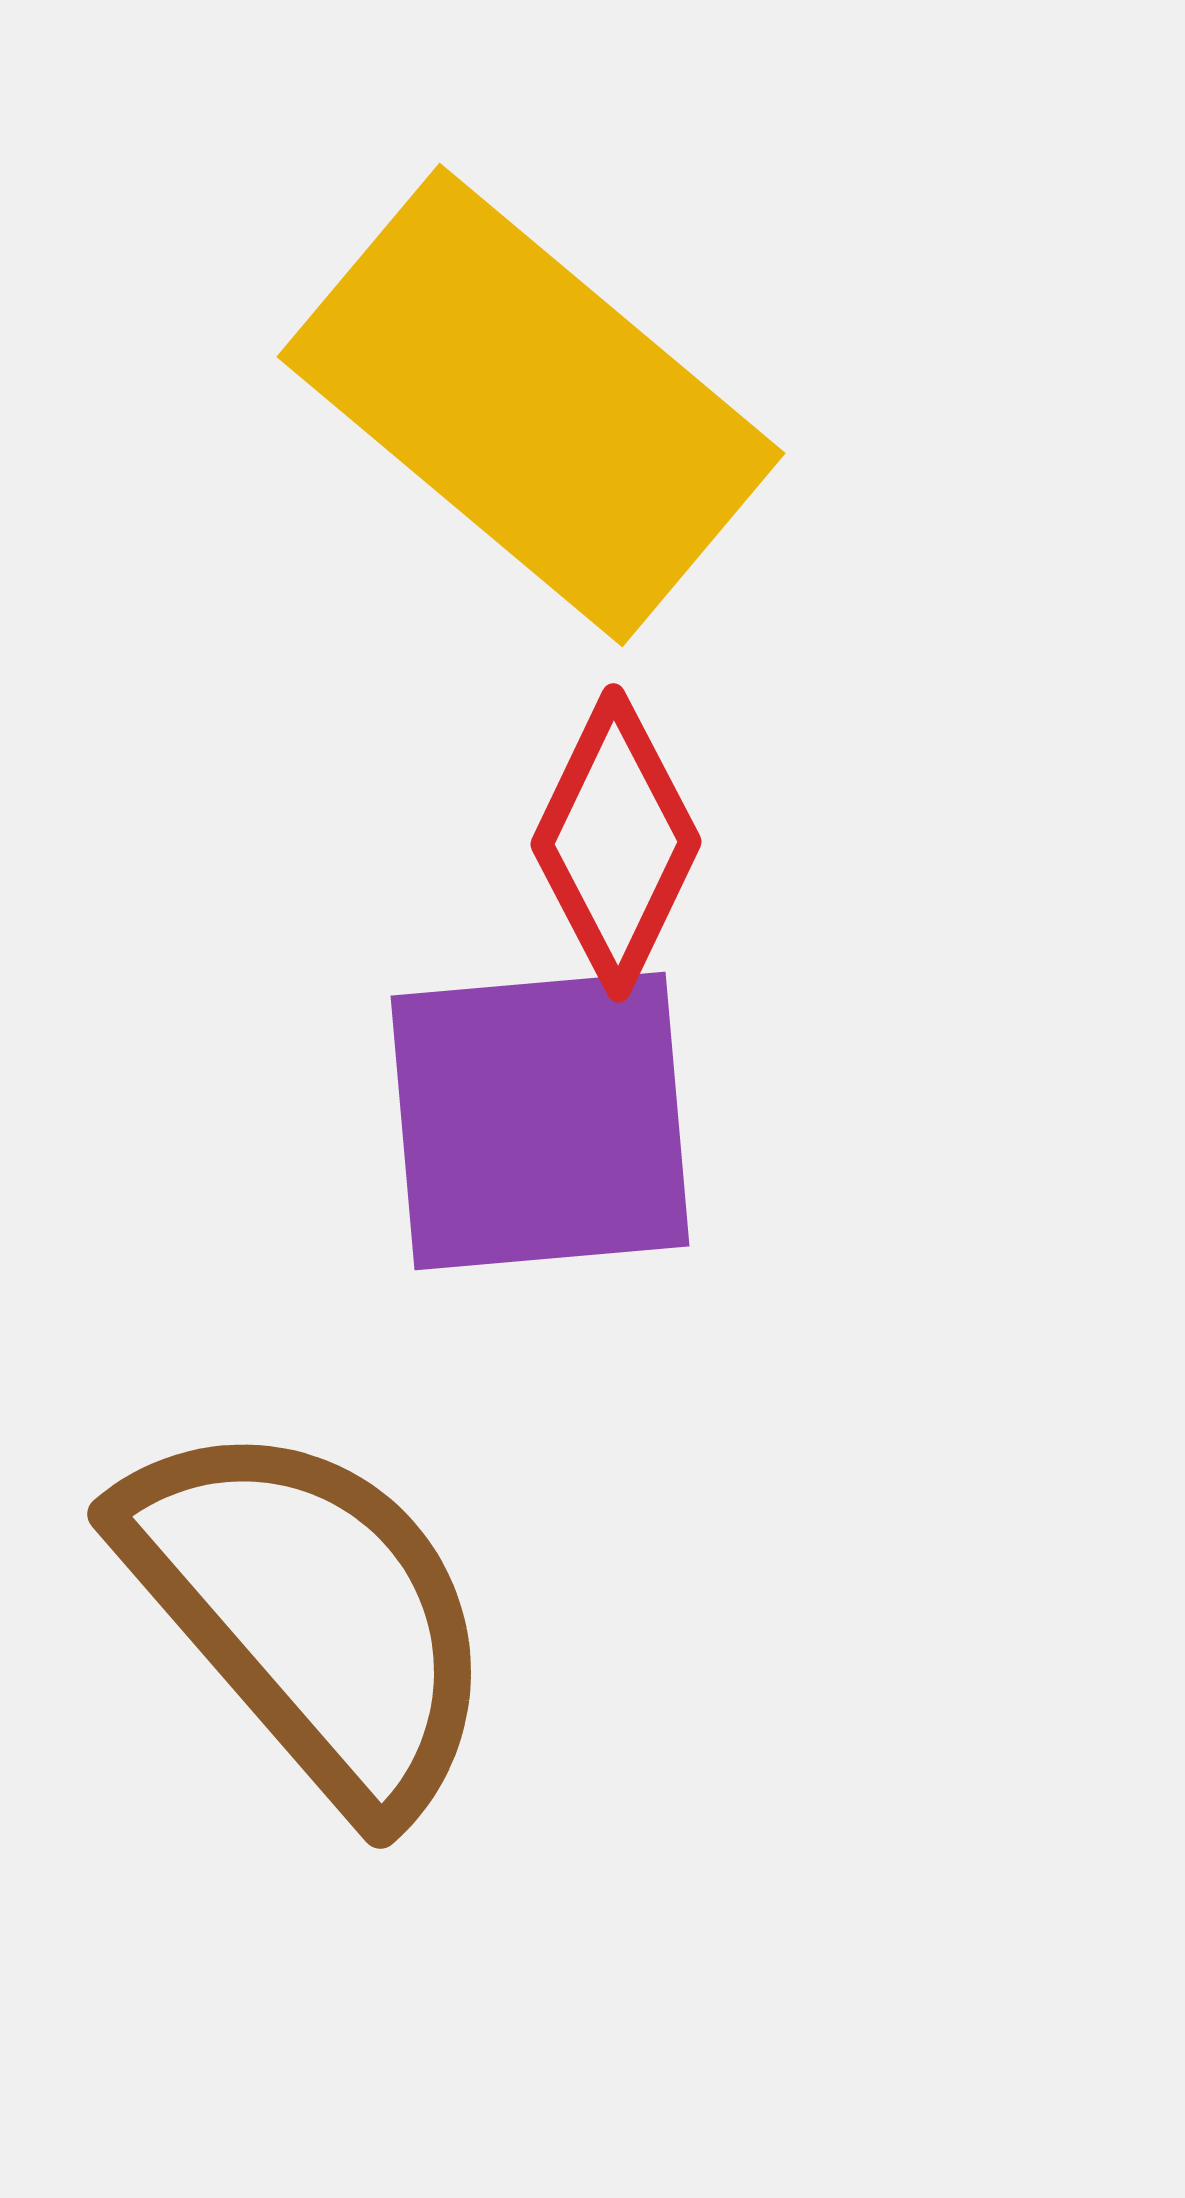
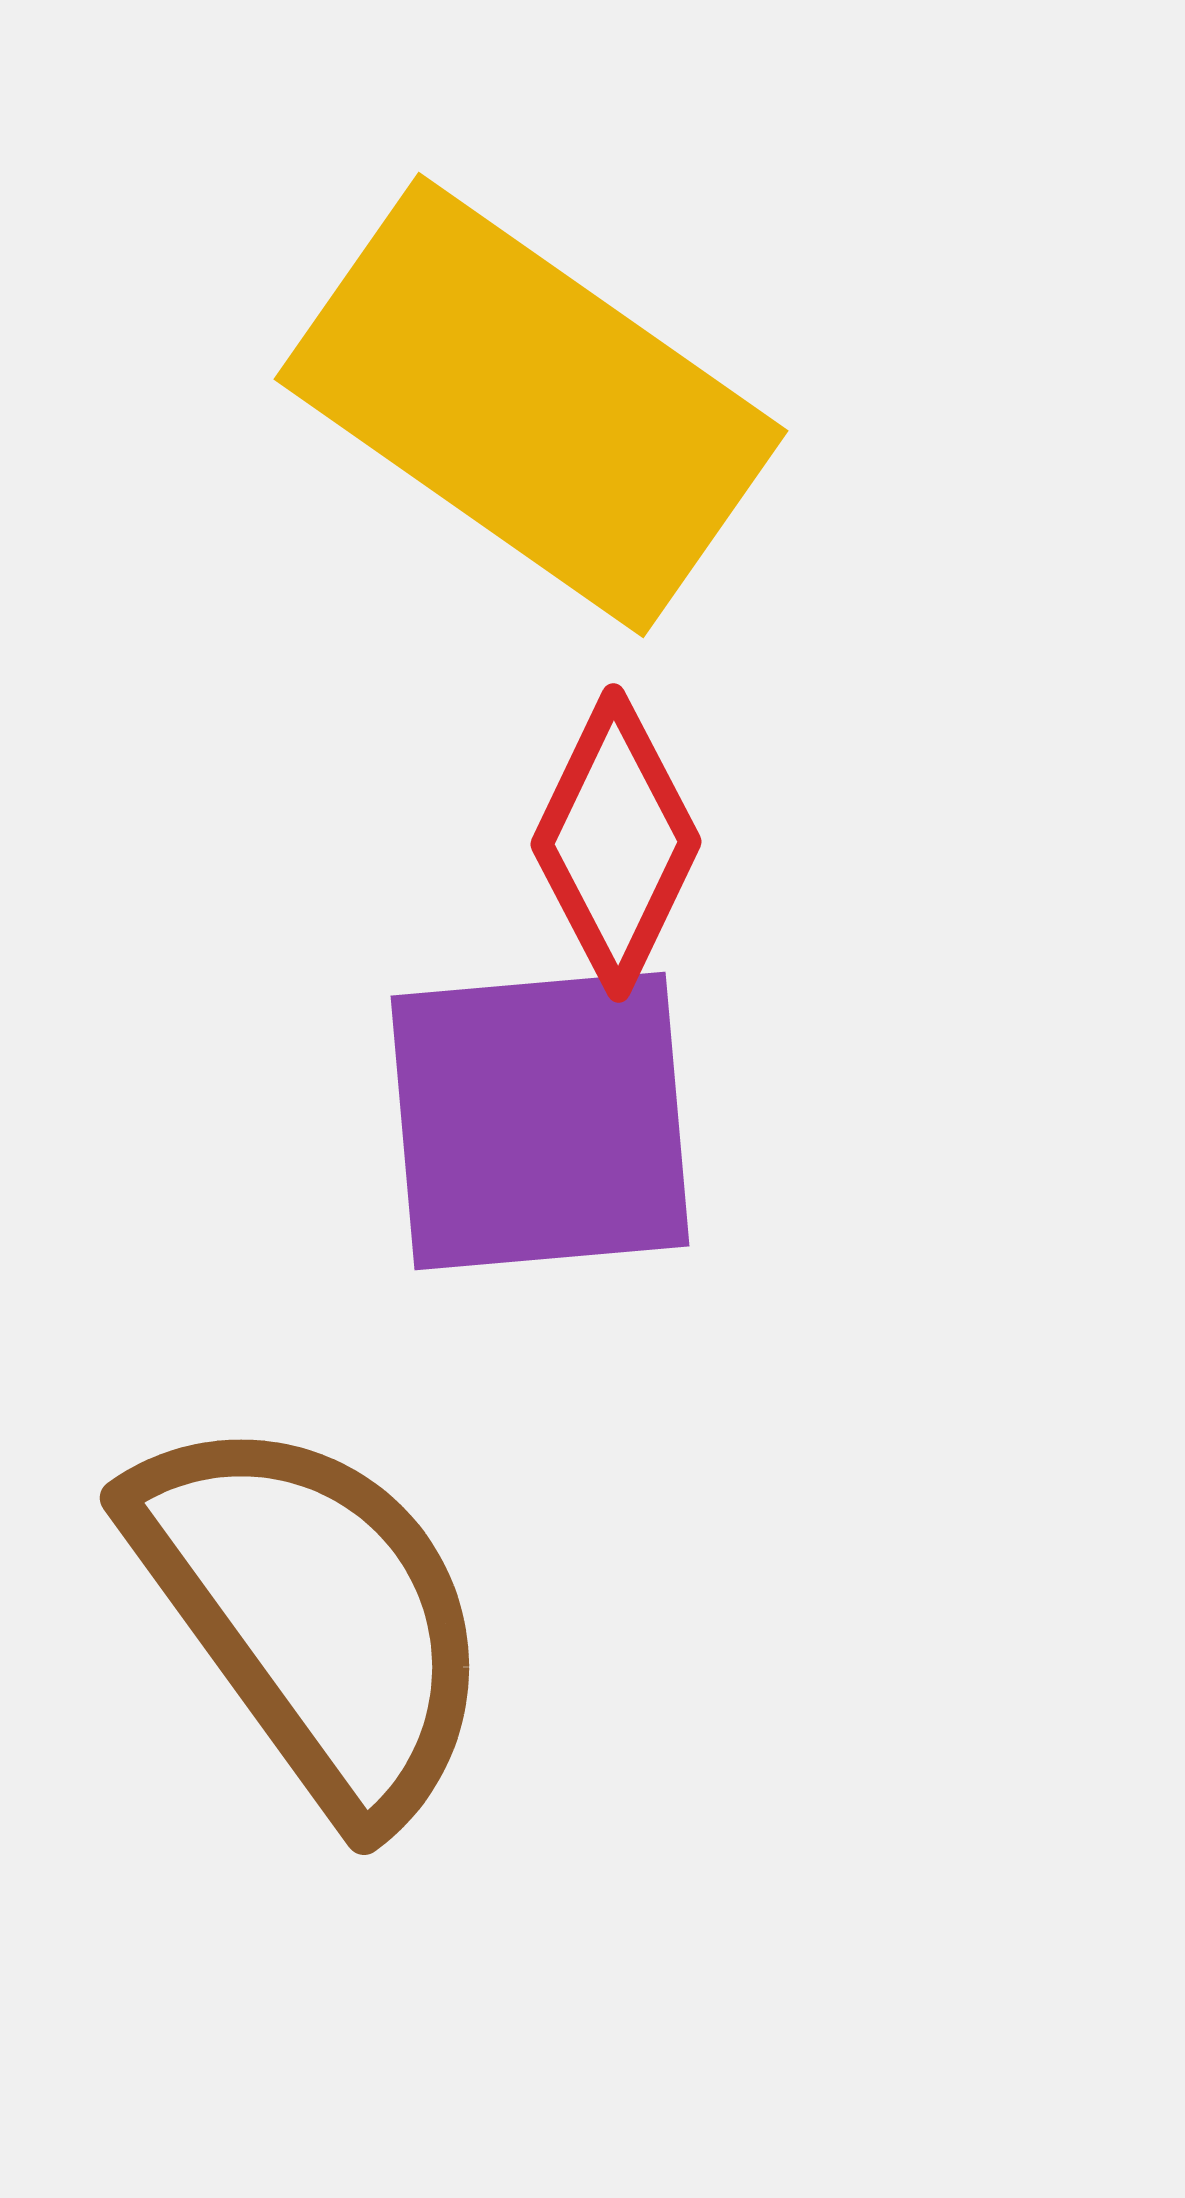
yellow rectangle: rotated 5 degrees counterclockwise
brown semicircle: moved 3 px right, 1 px down; rotated 5 degrees clockwise
